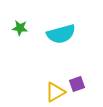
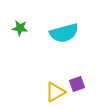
cyan semicircle: moved 3 px right, 1 px up
